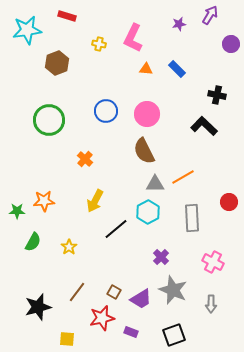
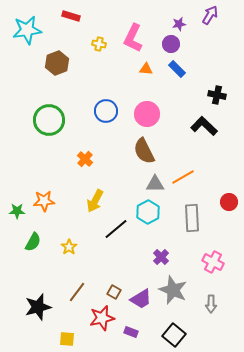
red rectangle: moved 4 px right
purple circle: moved 60 px left
black square: rotated 30 degrees counterclockwise
